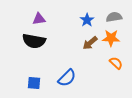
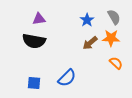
gray semicircle: rotated 70 degrees clockwise
